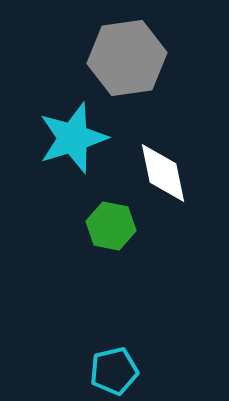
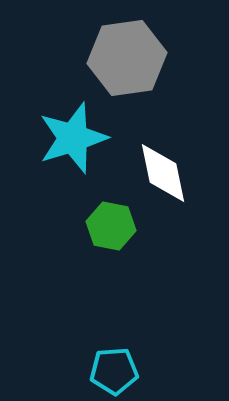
cyan pentagon: rotated 9 degrees clockwise
